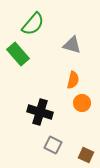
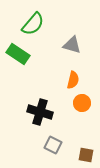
green rectangle: rotated 15 degrees counterclockwise
brown square: rotated 14 degrees counterclockwise
